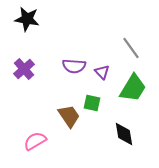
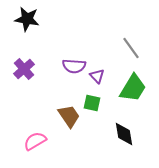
purple triangle: moved 5 px left, 4 px down
